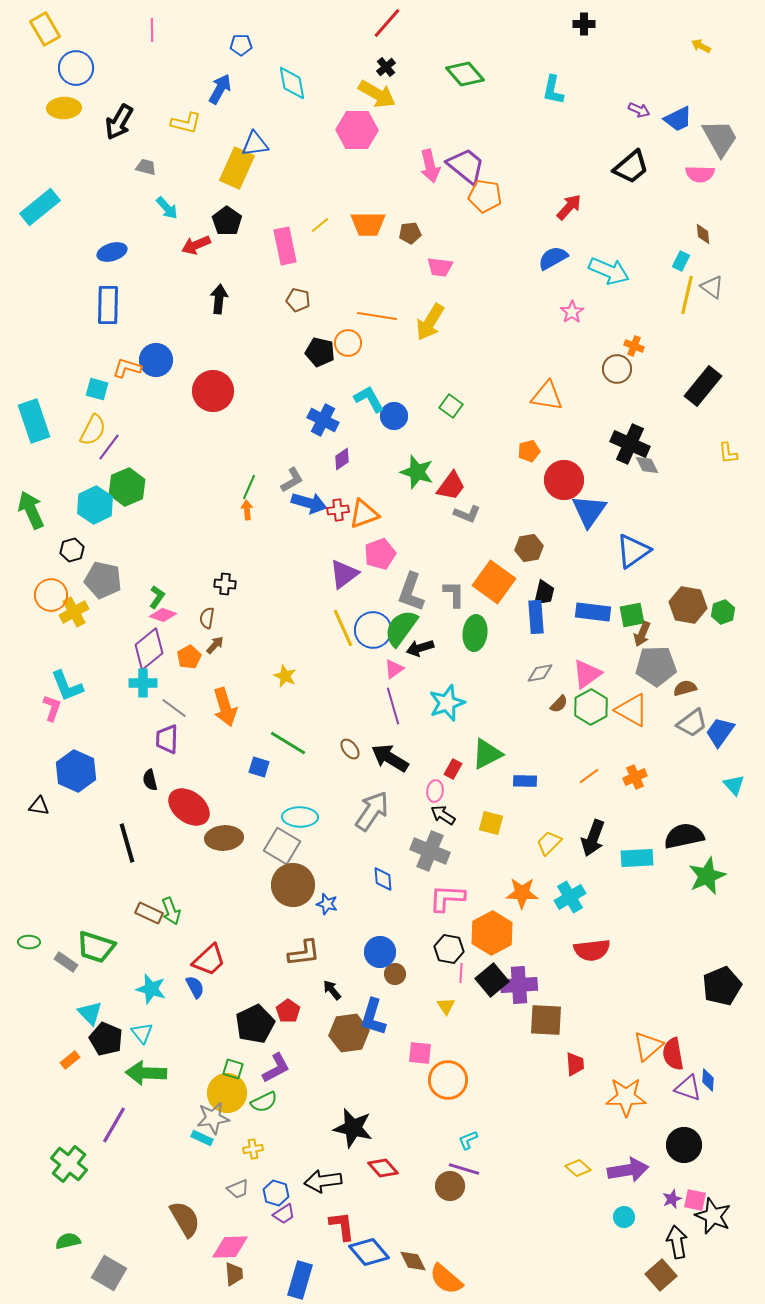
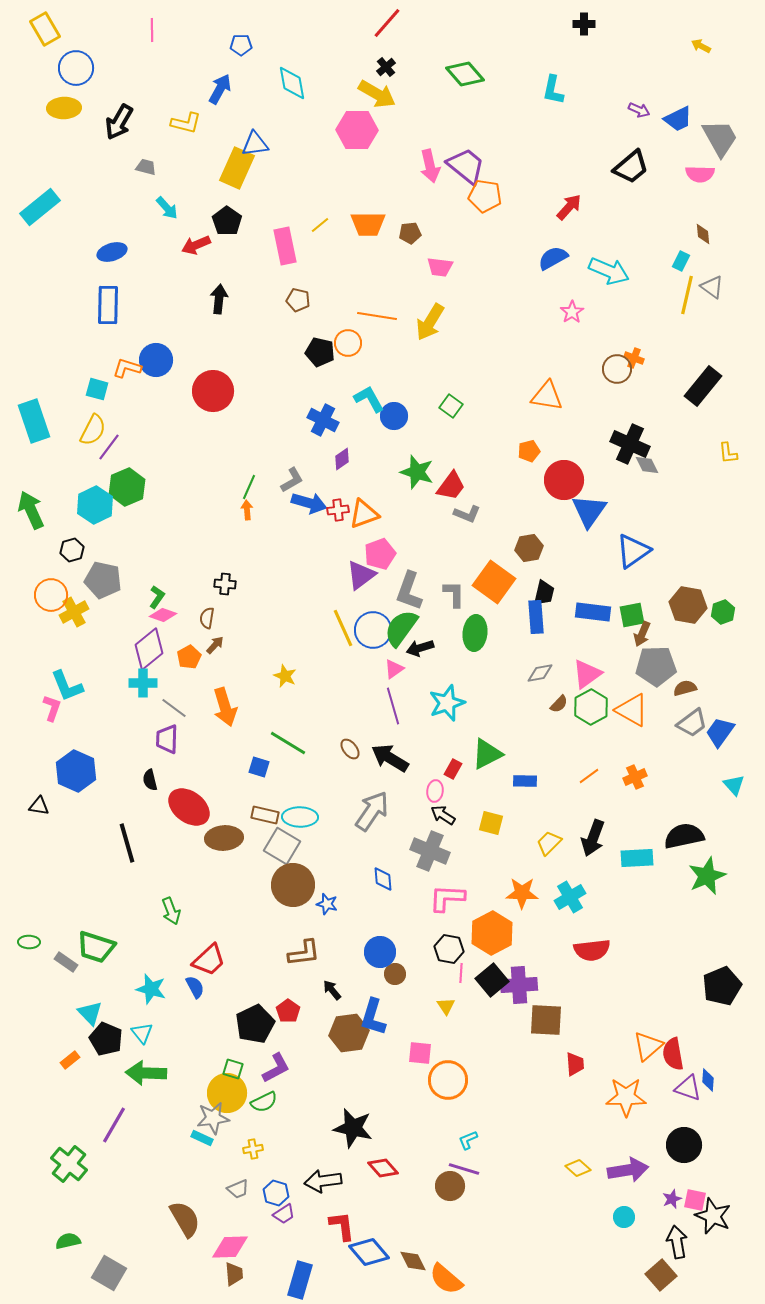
orange cross at (634, 346): moved 12 px down
purple triangle at (344, 574): moved 17 px right, 1 px down
gray L-shape at (411, 592): moved 2 px left, 1 px up
brown rectangle at (149, 913): moved 116 px right, 98 px up; rotated 12 degrees counterclockwise
